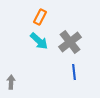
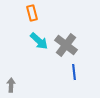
orange rectangle: moved 8 px left, 4 px up; rotated 42 degrees counterclockwise
gray cross: moved 4 px left, 3 px down; rotated 15 degrees counterclockwise
gray arrow: moved 3 px down
